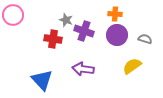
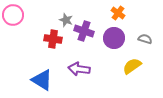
orange cross: moved 3 px right, 1 px up; rotated 32 degrees clockwise
purple circle: moved 3 px left, 3 px down
purple arrow: moved 4 px left
blue triangle: rotated 15 degrees counterclockwise
